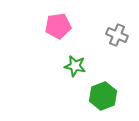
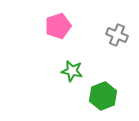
pink pentagon: rotated 10 degrees counterclockwise
green star: moved 3 px left, 5 px down
